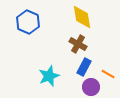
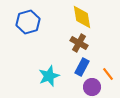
blue hexagon: rotated 20 degrees clockwise
brown cross: moved 1 px right, 1 px up
blue rectangle: moved 2 px left
orange line: rotated 24 degrees clockwise
purple circle: moved 1 px right
